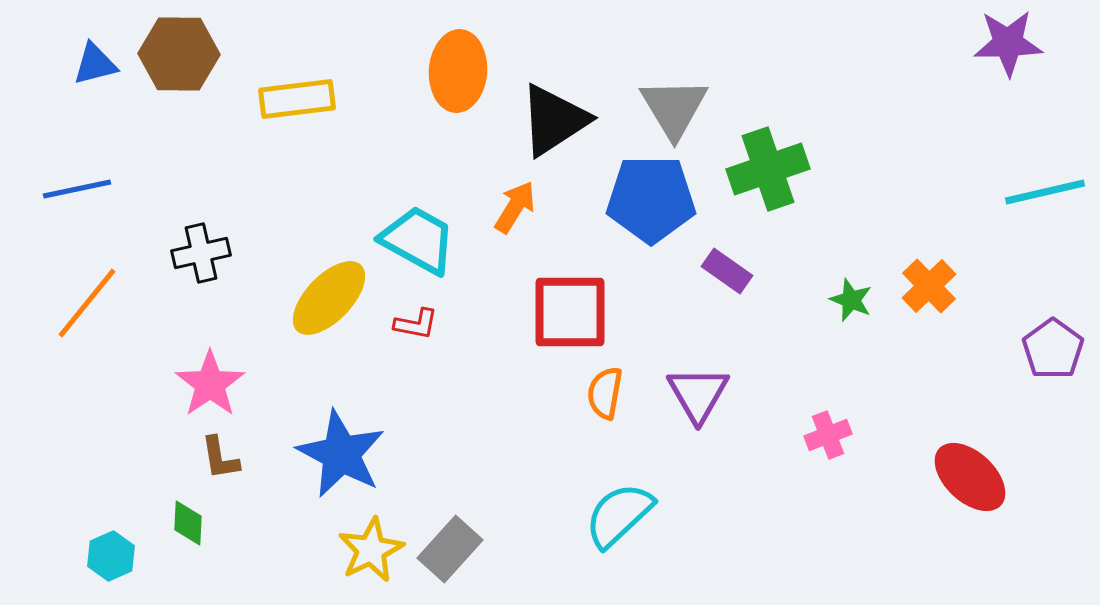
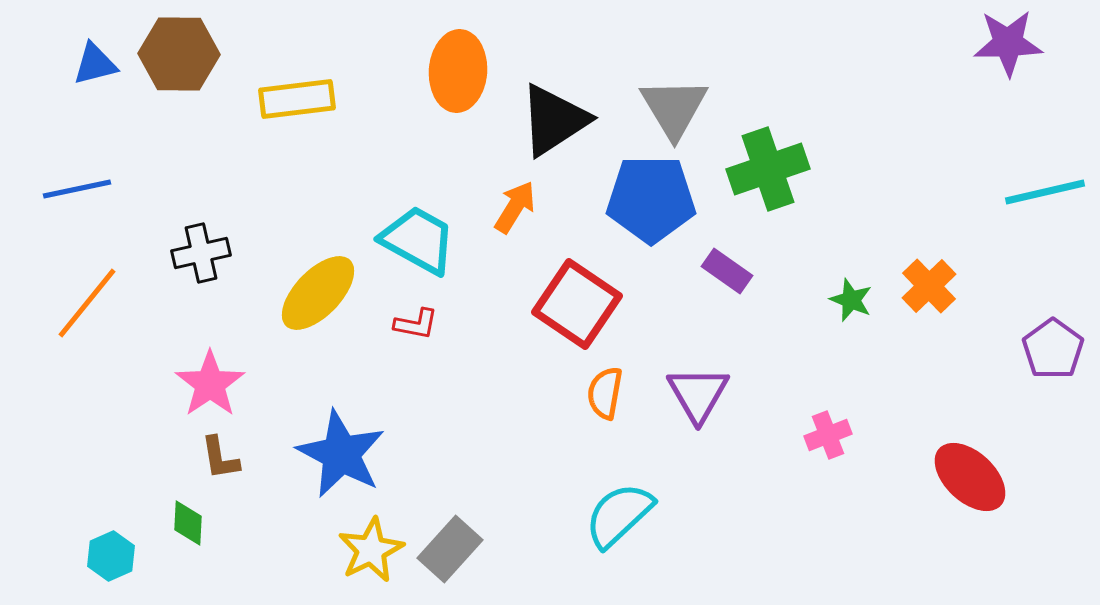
yellow ellipse: moved 11 px left, 5 px up
red square: moved 7 px right, 8 px up; rotated 34 degrees clockwise
